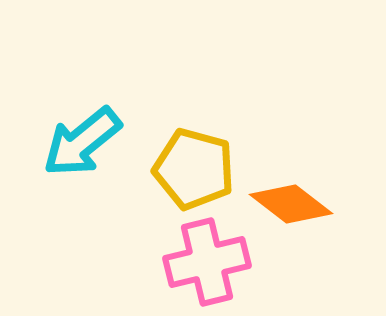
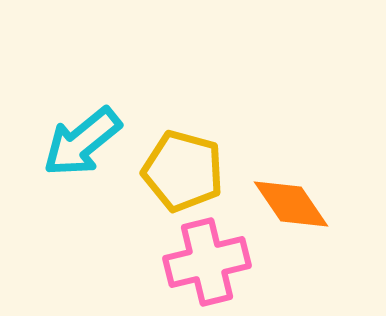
yellow pentagon: moved 11 px left, 2 px down
orange diamond: rotated 18 degrees clockwise
